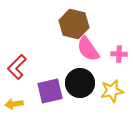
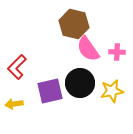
pink cross: moved 2 px left, 2 px up
